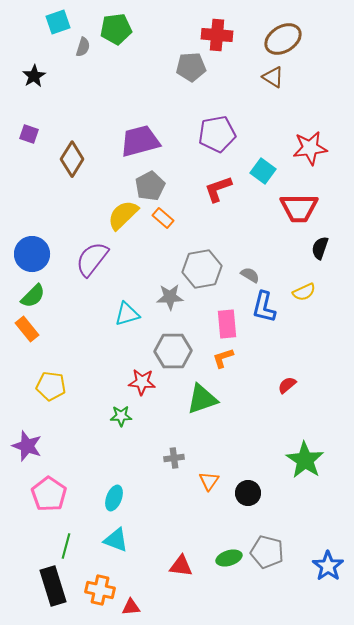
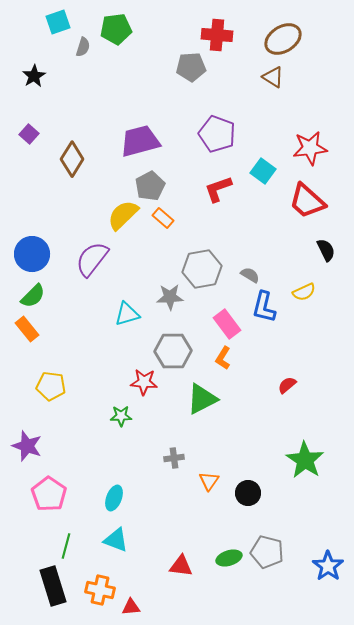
purple square at (29, 134): rotated 24 degrees clockwise
purple pentagon at (217, 134): rotated 30 degrees clockwise
red trapezoid at (299, 208): moved 8 px right, 7 px up; rotated 42 degrees clockwise
black semicircle at (320, 248): moved 6 px right, 2 px down; rotated 135 degrees clockwise
pink rectangle at (227, 324): rotated 32 degrees counterclockwise
orange L-shape at (223, 358): rotated 40 degrees counterclockwise
red star at (142, 382): moved 2 px right
green triangle at (202, 399): rotated 8 degrees counterclockwise
